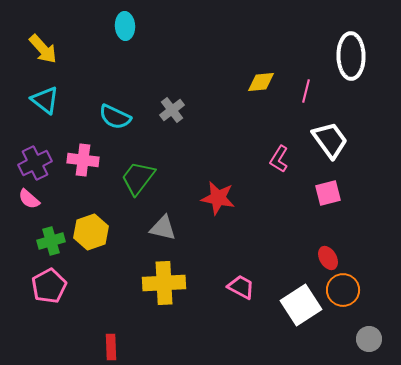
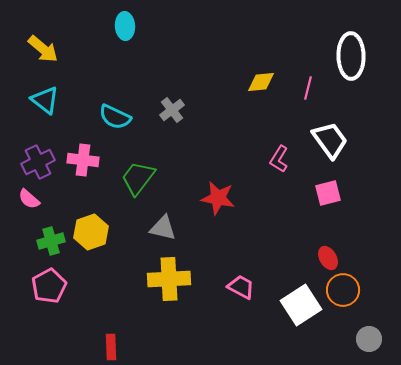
yellow arrow: rotated 8 degrees counterclockwise
pink line: moved 2 px right, 3 px up
purple cross: moved 3 px right, 1 px up
yellow cross: moved 5 px right, 4 px up
